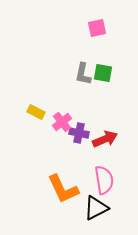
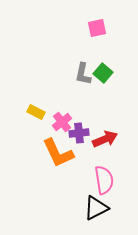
green square: rotated 30 degrees clockwise
purple cross: rotated 18 degrees counterclockwise
orange L-shape: moved 5 px left, 36 px up
